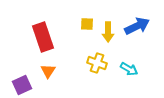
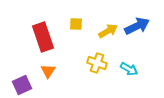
yellow square: moved 11 px left
yellow arrow: moved 1 px up; rotated 120 degrees counterclockwise
